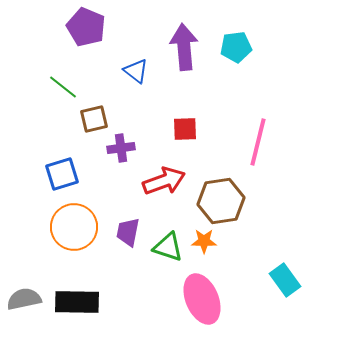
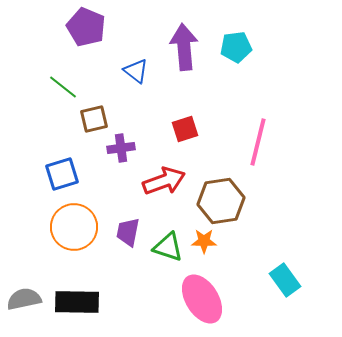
red square: rotated 16 degrees counterclockwise
pink ellipse: rotated 9 degrees counterclockwise
